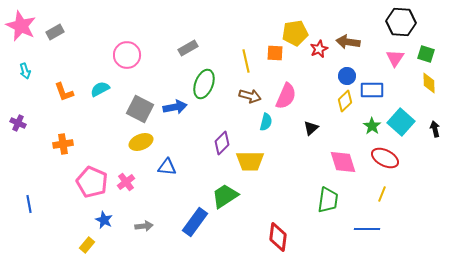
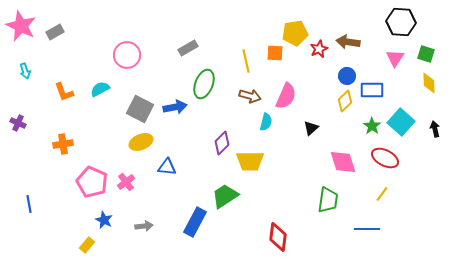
yellow line at (382, 194): rotated 14 degrees clockwise
blue rectangle at (195, 222): rotated 8 degrees counterclockwise
